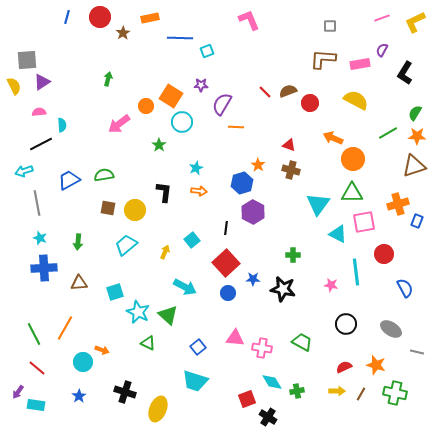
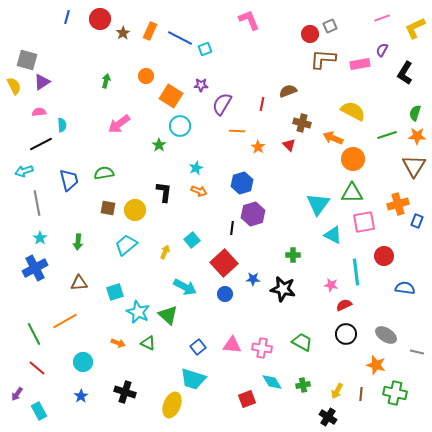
red circle at (100, 17): moved 2 px down
orange rectangle at (150, 18): moved 13 px down; rotated 54 degrees counterclockwise
yellow L-shape at (415, 22): moved 6 px down
gray square at (330, 26): rotated 24 degrees counterclockwise
blue line at (180, 38): rotated 25 degrees clockwise
cyan square at (207, 51): moved 2 px left, 2 px up
gray square at (27, 60): rotated 20 degrees clockwise
green arrow at (108, 79): moved 2 px left, 2 px down
red line at (265, 92): moved 3 px left, 12 px down; rotated 56 degrees clockwise
yellow semicircle at (356, 100): moved 3 px left, 11 px down
red circle at (310, 103): moved 69 px up
orange circle at (146, 106): moved 30 px up
green semicircle at (415, 113): rotated 14 degrees counterclockwise
cyan circle at (182, 122): moved 2 px left, 4 px down
orange line at (236, 127): moved 1 px right, 4 px down
green line at (388, 133): moved 1 px left, 2 px down; rotated 12 degrees clockwise
red triangle at (289, 145): rotated 24 degrees clockwise
orange star at (258, 165): moved 18 px up
brown triangle at (414, 166): rotated 40 degrees counterclockwise
brown cross at (291, 170): moved 11 px right, 47 px up
green semicircle at (104, 175): moved 2 px up
blue trapezoid at (69, 180): rotated 105 degrees clockwise
orange arrow at (199, 191): rotated 14 degrees clockwise
purple hexagon at (253, 212): moved 2 px down; rotated 15 degrees clockwise
black line at (226, 228): moved 6 px right
cyan triangle at (338, 234): moved 5 px left, 1 px down
cyan star at (40, 238): rotated 16 degrees clockwise
red circle at (384, 254): moved 2 px down
red square at (226, 263): moved 2 px left
blue cross at (44, 268): moved 9 px left; rotated 25 degrees counterclockwise
blue semicircle at (405, 288): rotated 54 degrees counterclockwise
blue circle at (228, 293): moved 3 px left, 1 px down
black circle at (346, 324): moved 10 px down
orange line at (65, 328): moved 7 px up; rotated 30 degrees clockwise
gray ellipse at (391, 329): moved 5 px left, 6 px down
pink triangle at (235, 338): moved 3 px left, 7 px down
orange arrow at (102, 350): moved 16 px right, 7 px up
red semicircle at (344, 367): moved 62 px up
cyan trapezoid at (195, 381): moved 2 px left, 2 px up
green cross at (297, 391): moved 6 px right, 6 px up
yellow arrow at (337, 391): rotated 119 degrees clockwise
purple arrow at (18, 392): moved 1 px left, 2 px down
brown line at (361, 394): rotated 24 degrees counterclockwise
blue star at (79, 396): moved 2 px right
cyan rectangle at (36, 405): moved 3 px right, 6 px down; rotated 54 degrees clockwise
yellow ellipse at (158, 409): moved 14 px right, 4 px up
black cross at (268, 417): moved 60 px right
